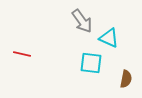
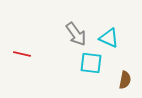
gray arrow: moved 6 px left, 13 px down
brown semicircle: moved 1 px left, 1 px down
